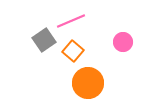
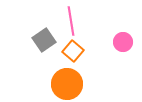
pink line: rotated 76 degrees counterclockwise
orange circle: moved 21 px left, 1 px down
